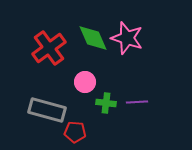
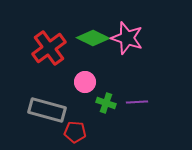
green diamond: rotated 40 degrees counterclockwise
green cross: rotated 12 degrees clockwise
